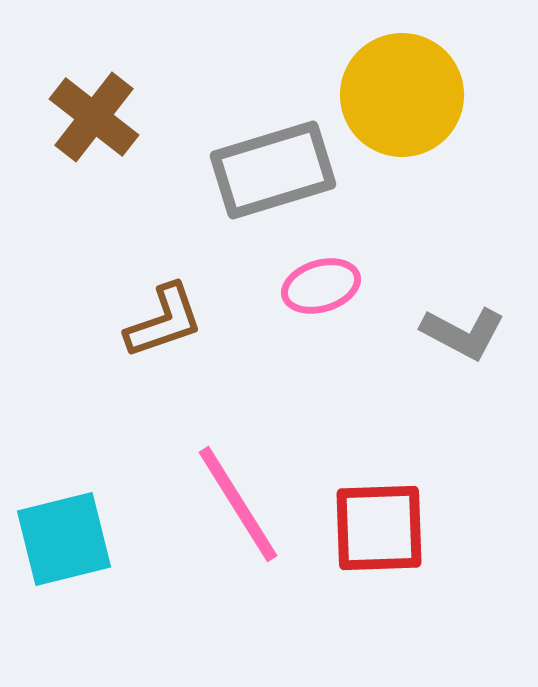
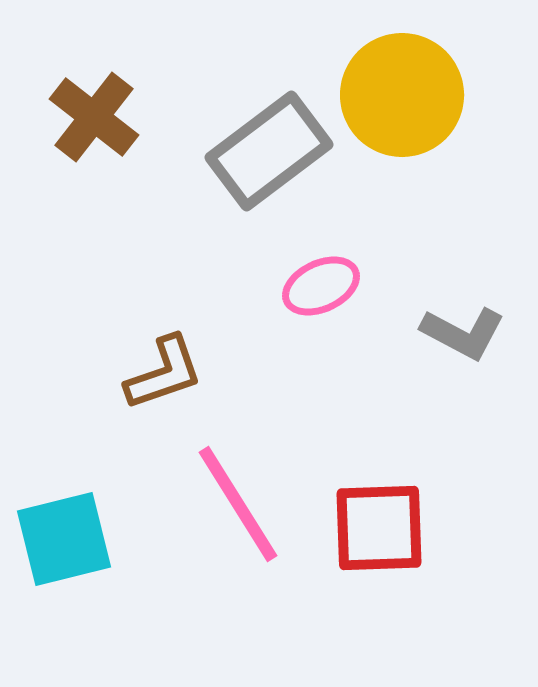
gray rectangle: moved 4 px left, 19 px up; rotated 20 degrees counterclockwise
pink ellipse: rotated 8 degrees counterclockwise
brown L-shape: moved 52 px down
